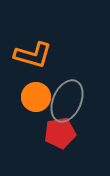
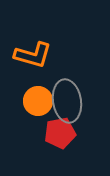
orange circle: moved 2 px right, 4 px down
gray ellipse: rotated 33 degrees counterclockwise
